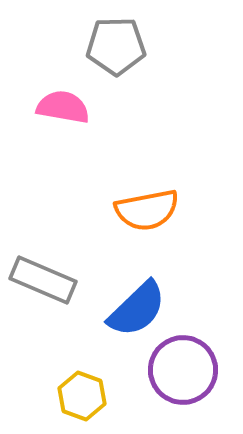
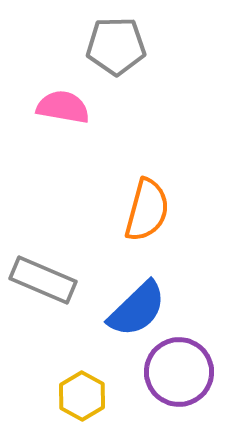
orange semicircle: rotated 64 degrees counterclockwise
purple circle: moved 4 px left, 2 px down
yellow hexagon: rotated 9 degrees clockwise
